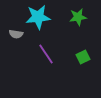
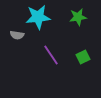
gray semicircle: moved 1 px right, 1 px down
purple line: moved 5 px right, 1 px down
